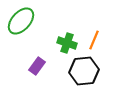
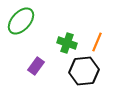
orange line: moved 3 px right, 2 px down
purple rectangle: moved 1 px left
